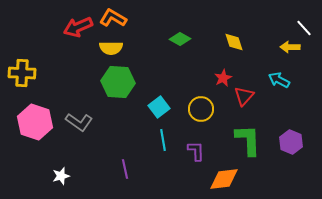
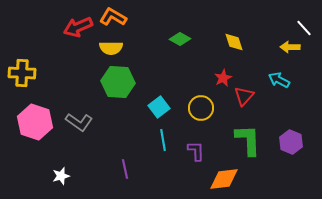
orange L-shape: moved 1 px up
yellow circle: moved 1 px up
